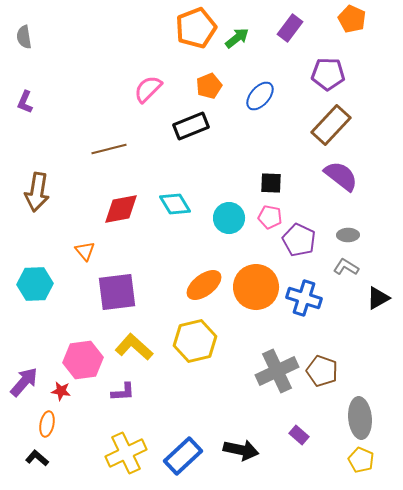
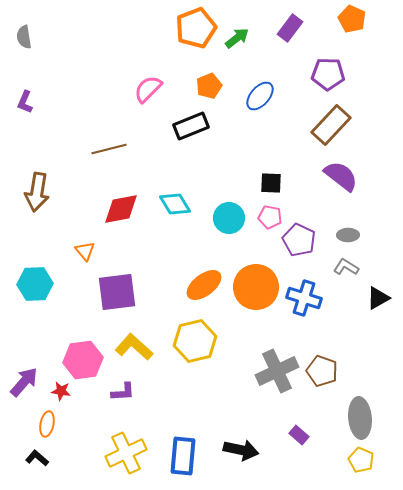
blue rectangle at (183, 456): rotated 42 degrees counterclockwise
